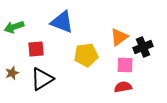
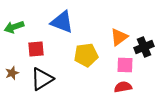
black cross: moved 1 px right
